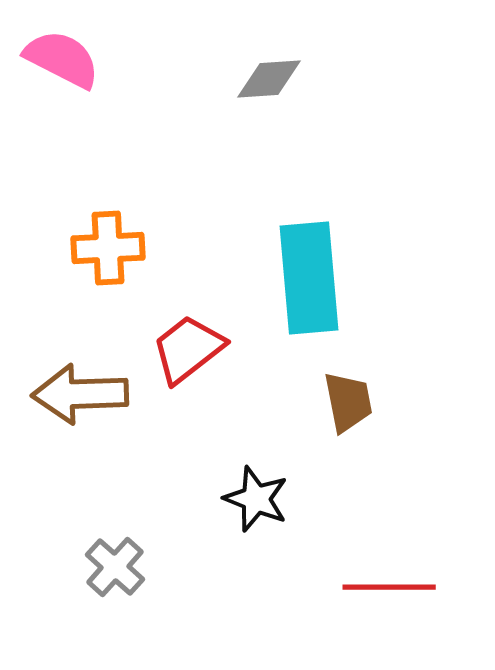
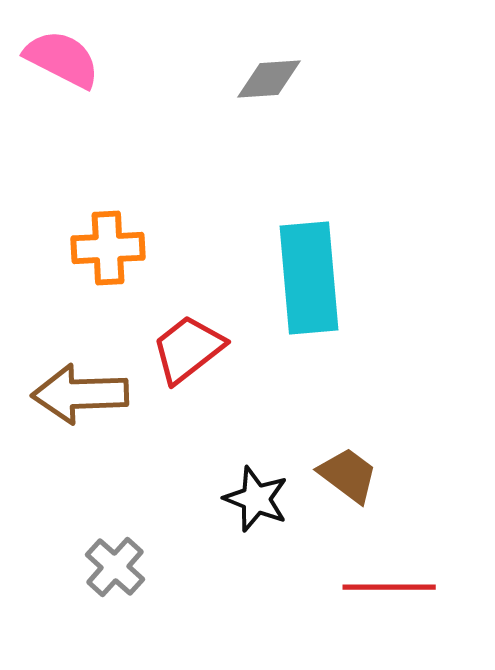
brown trapezoid: moved 73 px down; rotated 42 degrees counterclockwise
